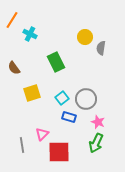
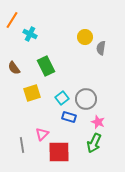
green rectangle: moved 10 px left, 4 px down
green arrow: moved 2 px left
